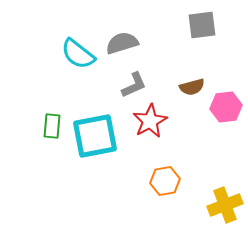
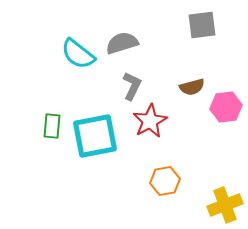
gray L-shape: moved 2 px left, 1 px down; rotated 40 degrees counterclockwise
